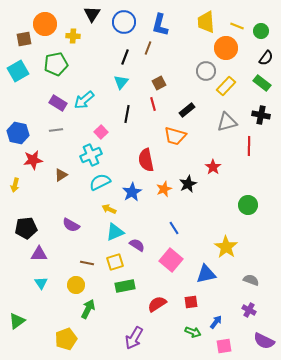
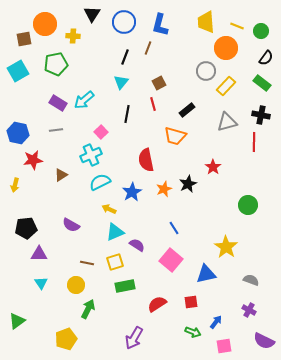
red line at (249, 146): moved 5 px right, 4 px up
